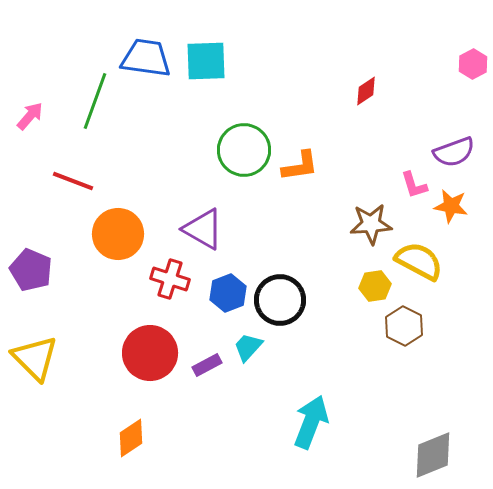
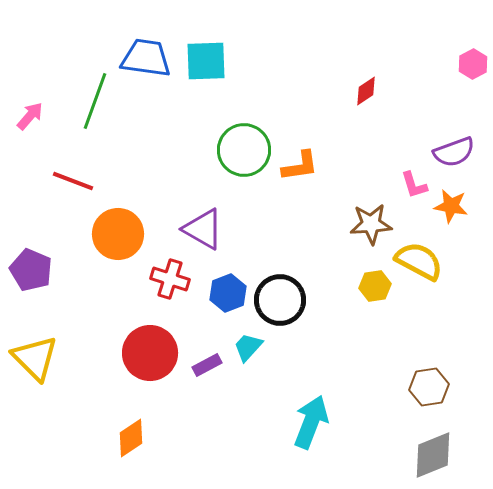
brown hexagon: moved 25 px right, 61 px down; rotated 24 degrees clockwise
